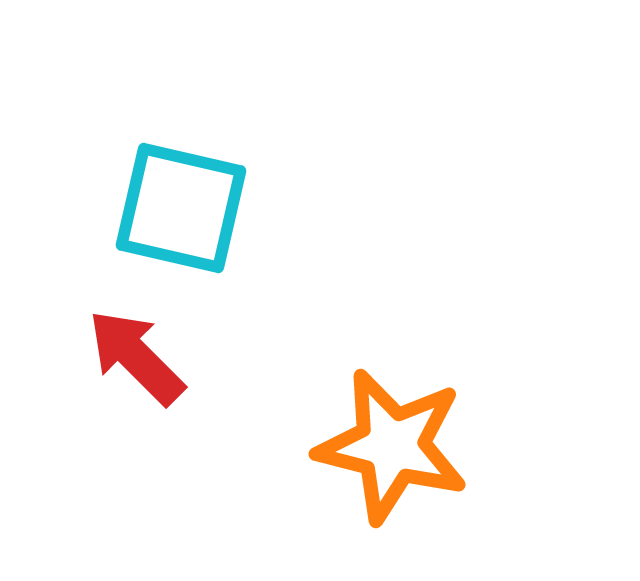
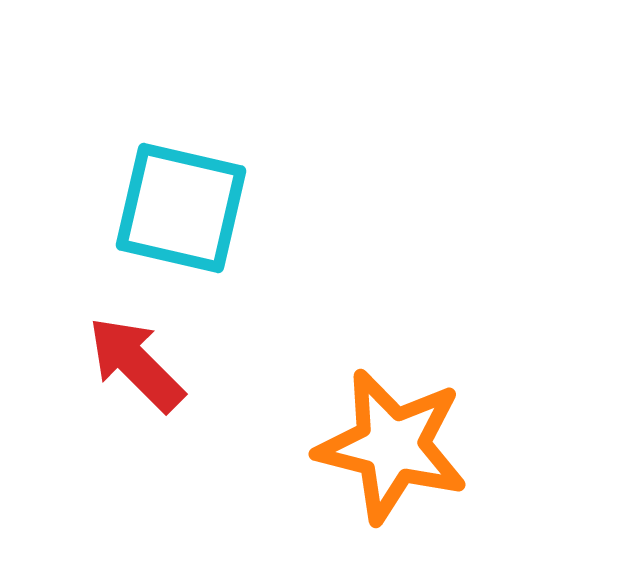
red arrow: moved 7 px down
